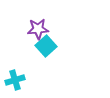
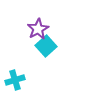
purple star: rotated 25 degrees counterclockwise
